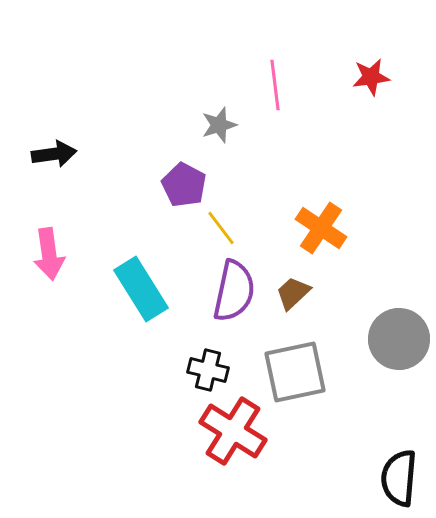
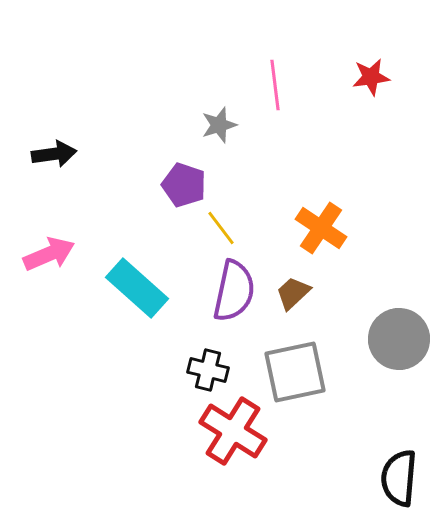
purple pentagon: rotated 9 degrees counterclockwise
pink arrow: rotated 105 degrees counterclockwise
cyan rectangle: moved 4 px left, 1 px up; rotated 16 degrees counterclockwise
